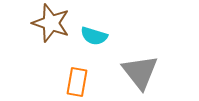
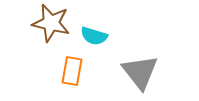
brown star: rotated 6 degrees counterclockwise
orange rectangle: moved 5 px left, 11 px up
